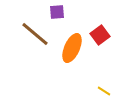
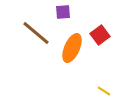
purple square: moved 6 px right
brown line: moved 1 px right, 1 px up
